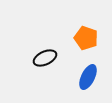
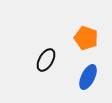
black ellipse: moved 1 px right, 2 px down; rotated 35 degrees counterclockwise
